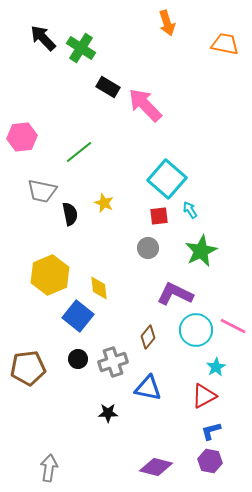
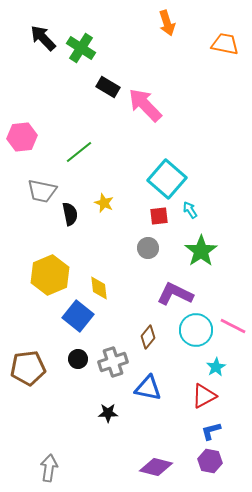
green star: rotated 8 degrees counterclockwise
